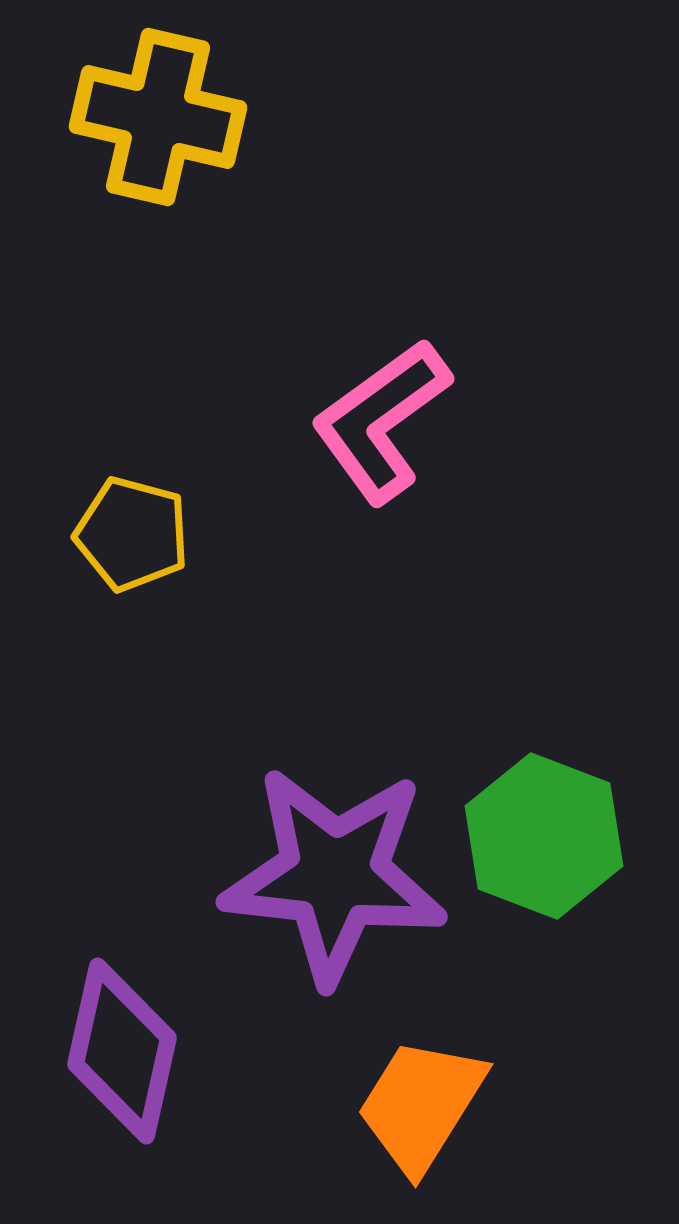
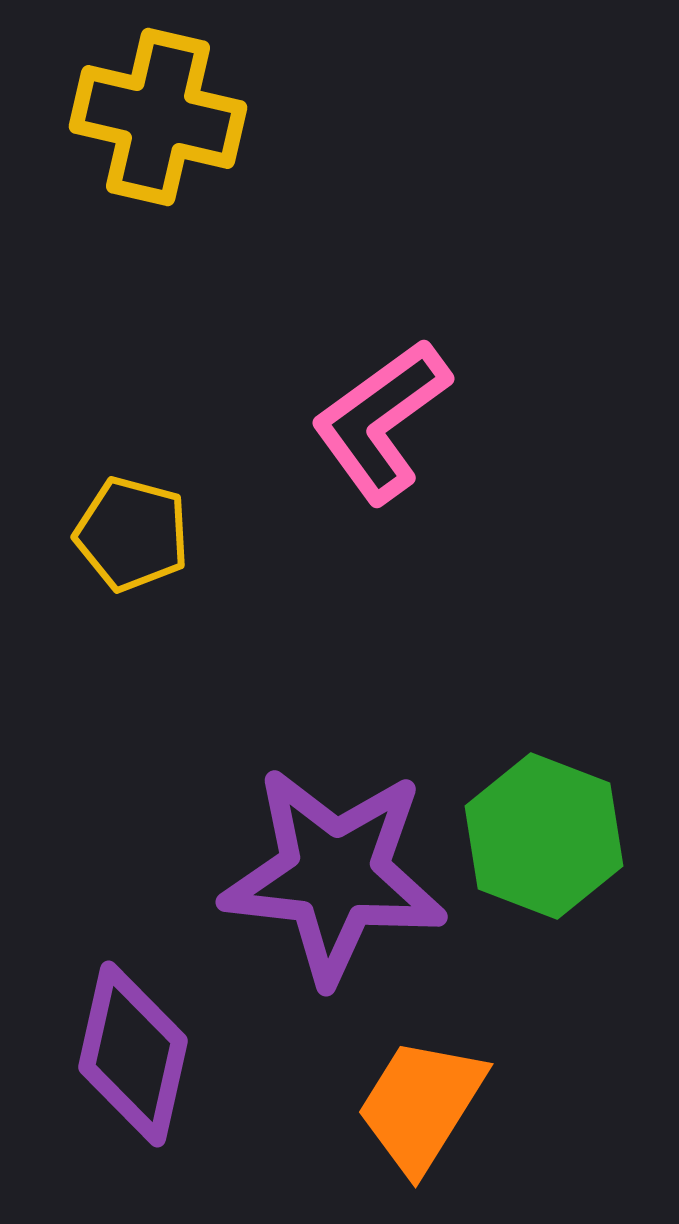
purple diamond: moved 11 px right, 3 px down
